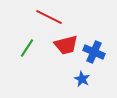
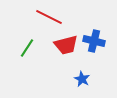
blue cross: moved 11 px up; rotated 10 degrees counterclockwise
